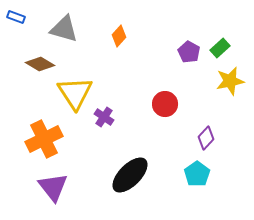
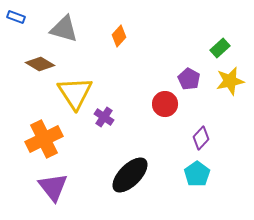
purple pentagon: moved 27 px down
purple diamond: moved 5 px left
